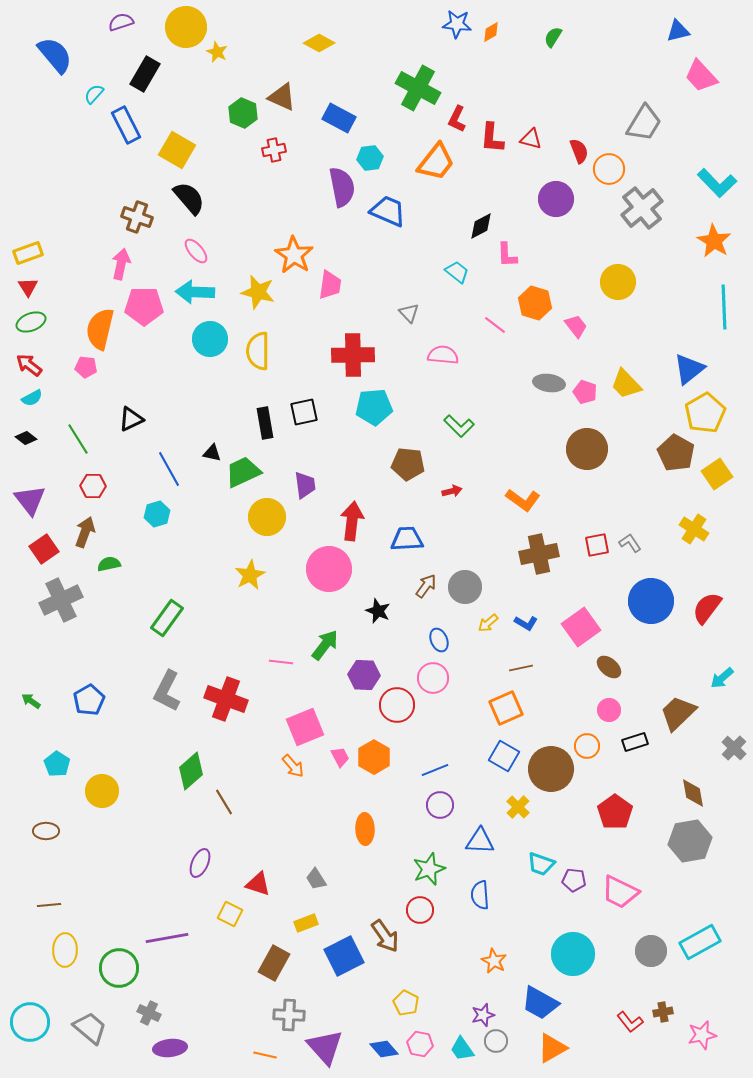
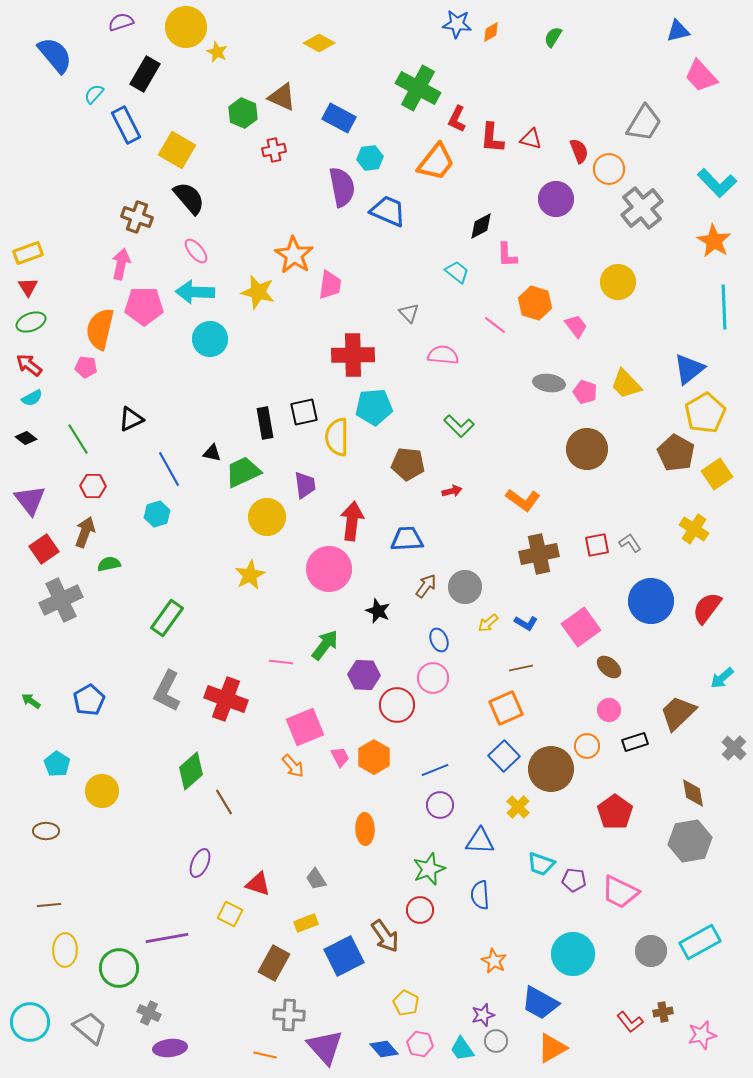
yellow semicircle at (258, 351): moved 79 px right, 86 px down
blue square at (504, 756): rotated 16 degrees clockwise
